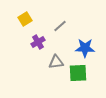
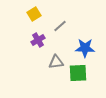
yellow square: moved 9 px right, 5 px up
purple cross: moved 2 px up
